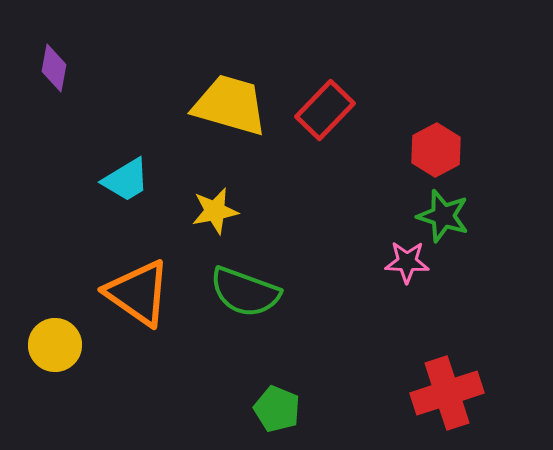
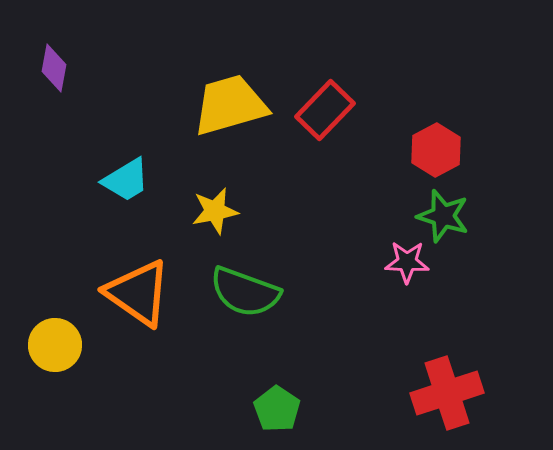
yellow trapezoid: rotated 32 degrees counterclockwise
green pentagon: rotated 12 degrees clockwise
